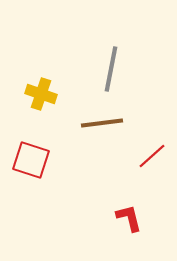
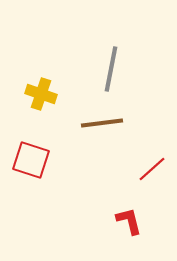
red line: moved 13 px down
red L-shape: moved 3 px down
